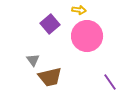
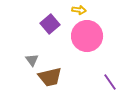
gray triangle: moved 1 px left
